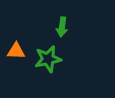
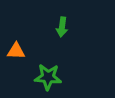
green star: moved 18 px down; rotated 16 degrees clockwise
